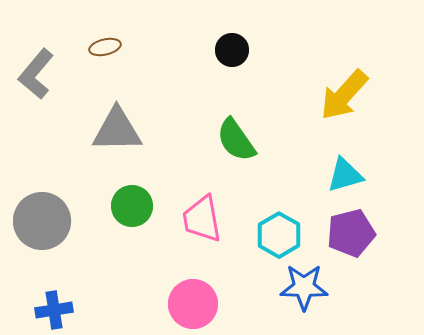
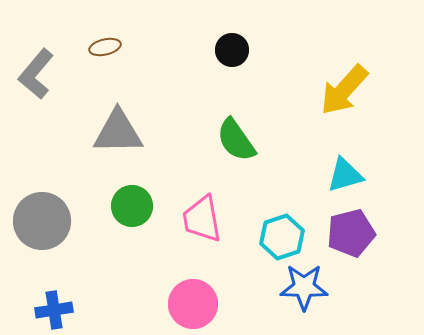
yellow arrow: moved 5 px up
gray triangle: moved 1 px right, 2 px down
cyan hexagon: moved 3 px right, 2 px down; rotated 12 degrees clockwise
